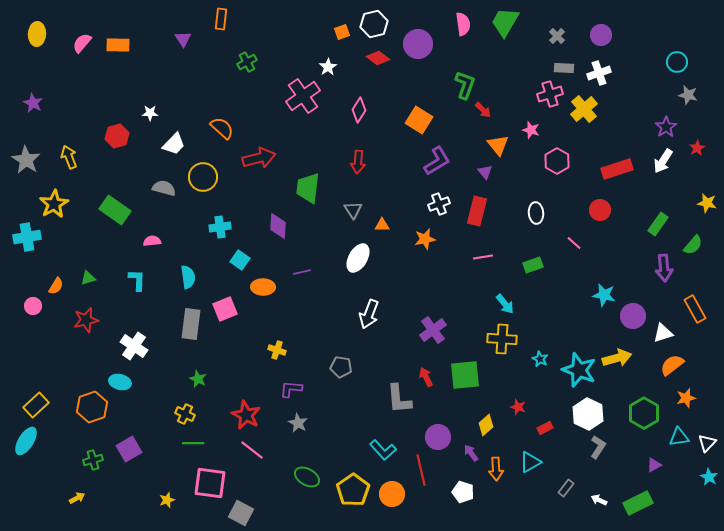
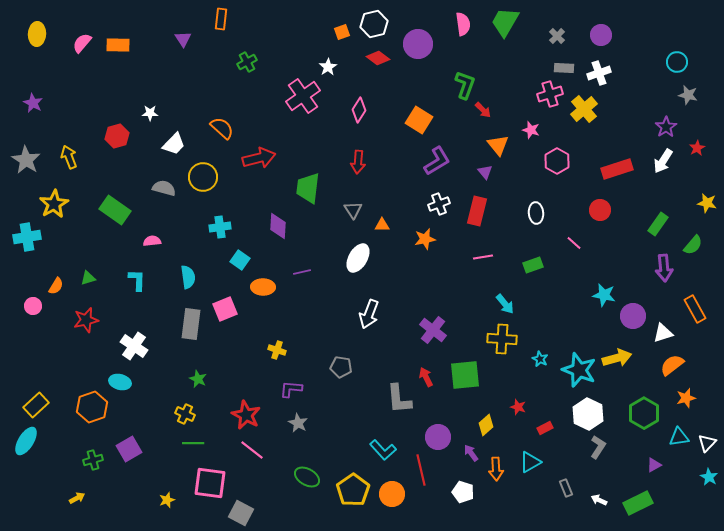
purple cross at (433, 330): rotated 16 degrees counterclockwise
gray rectangle at (566, 488): rotated 60 degrees counterclockwise
